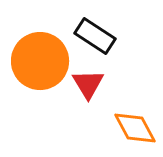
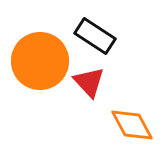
red triangle: moved 1 px right, 2 px up; rotated 12 degrees counterclockwise
orange diamond: moved 3 px left, 3 px up
